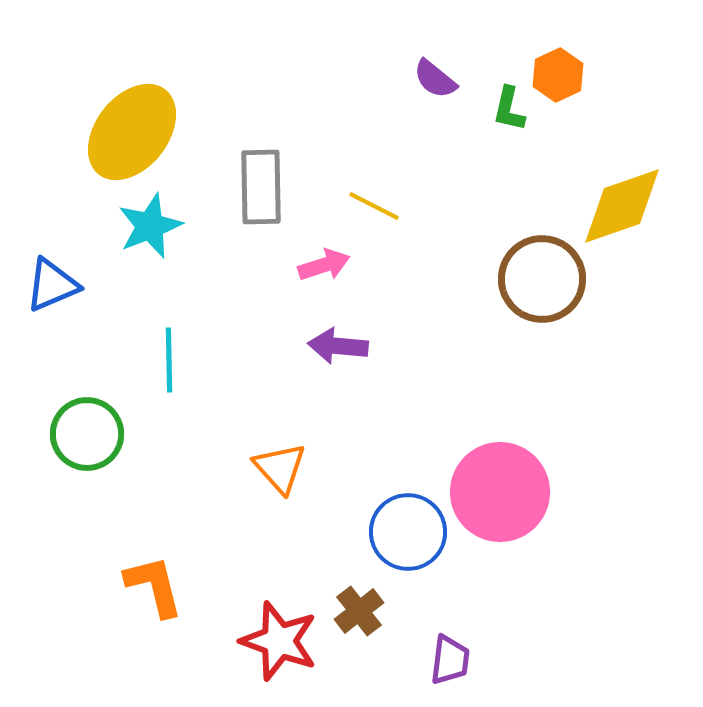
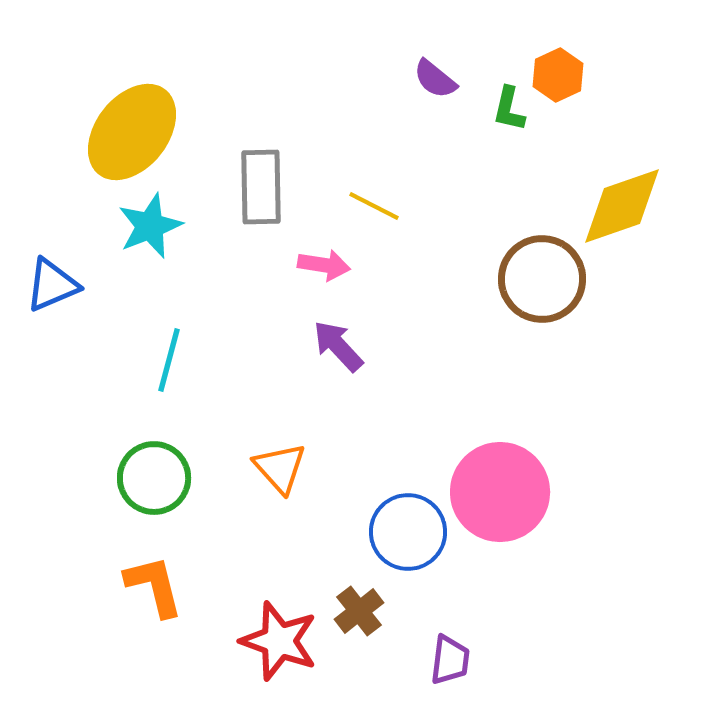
pink arrow: rotated 27 degrees clockwise
purple arrow: rotated 42 degrees clockwise
cyan line: rotated 16 degrees clockwise
green circle: moved 67 px right, 44 px down
